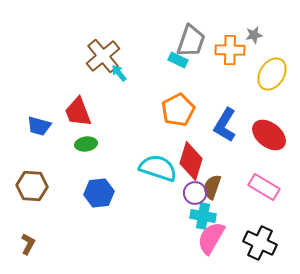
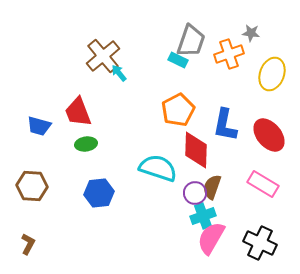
gray star: moved 3 px left, 2 px up; rotated 18 degrees clockwise
orange cross: moved 1 px left, 4 px down; rotated 20 degrees counterclockwise
yellow ellipse: rotated 12 degrees counterclockwise
blue L-shape: rotated 20 degrees counterclockwise
red ellipse: rotated 12 degrees clockwise
red diamond: moved 5 px right, 11 px up; rotated 15 degrees counterclockwise
pink rectangle: moved 1 px left, 3 px up
cyan cross: rotated 30 degrees counterclockwise
